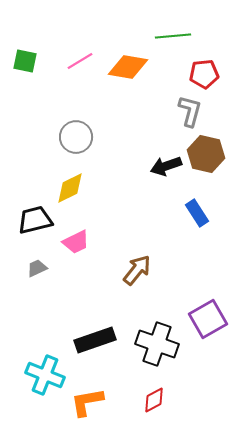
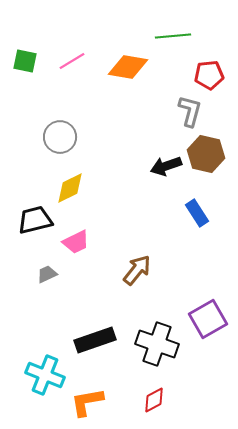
pink line: moved 8 px left
red pentagon: moved 5 px right, 1 px down
gray circle: moved 16 px left
gray trapezoid: moved 10 px right, 6 px down
